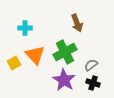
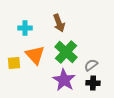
brown arrow: moved 18 px left
green cross: moved 1 px right; rotated 20 degrees counterclockwise
yellow square: rotated 24 degrees clockwise
black cross: rotated 16 degrees counterclockwise
